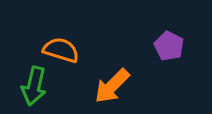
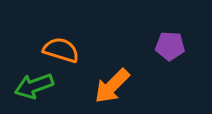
purple pentagon: moved 1 px right; rotated 24 degrees counterclockwise
green arrow: rotated 57 degrees clockwise
